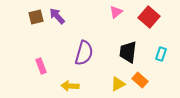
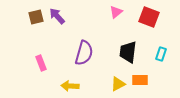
red square: rotated 20 degrees counterclockwise
pink rectangle: moved 3 px up
orange rectangle: rotated 42 degrees counterclockwise
